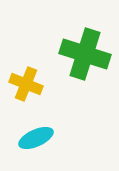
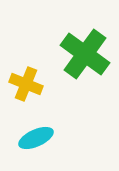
green cross: rotated 18 degrees clockwise
